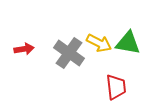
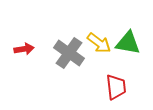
yellow arrow: rotated 10 degrees clockwise
